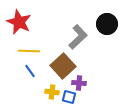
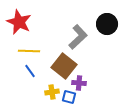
brown square: moved 1 px right; rotated 10 degrees counterclockwise
yellow cross: rotated 16 degrees counterclockwise
